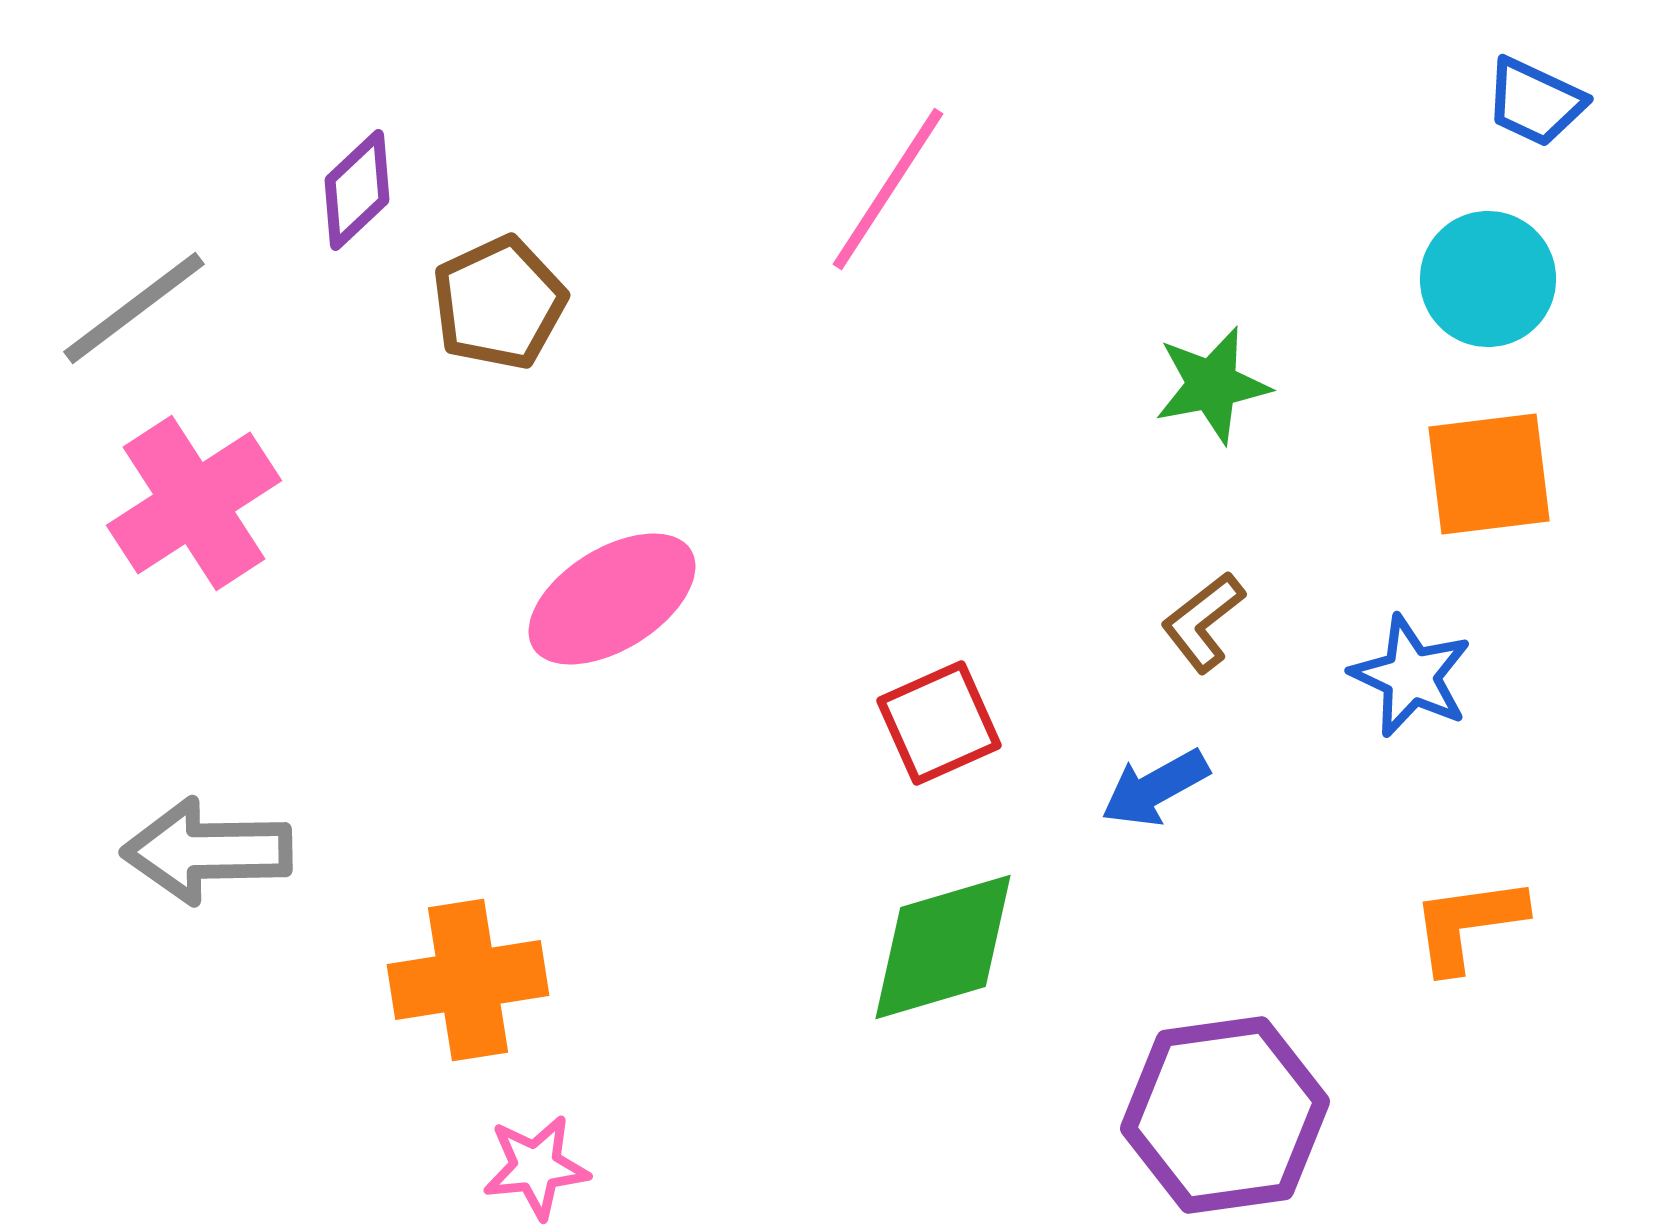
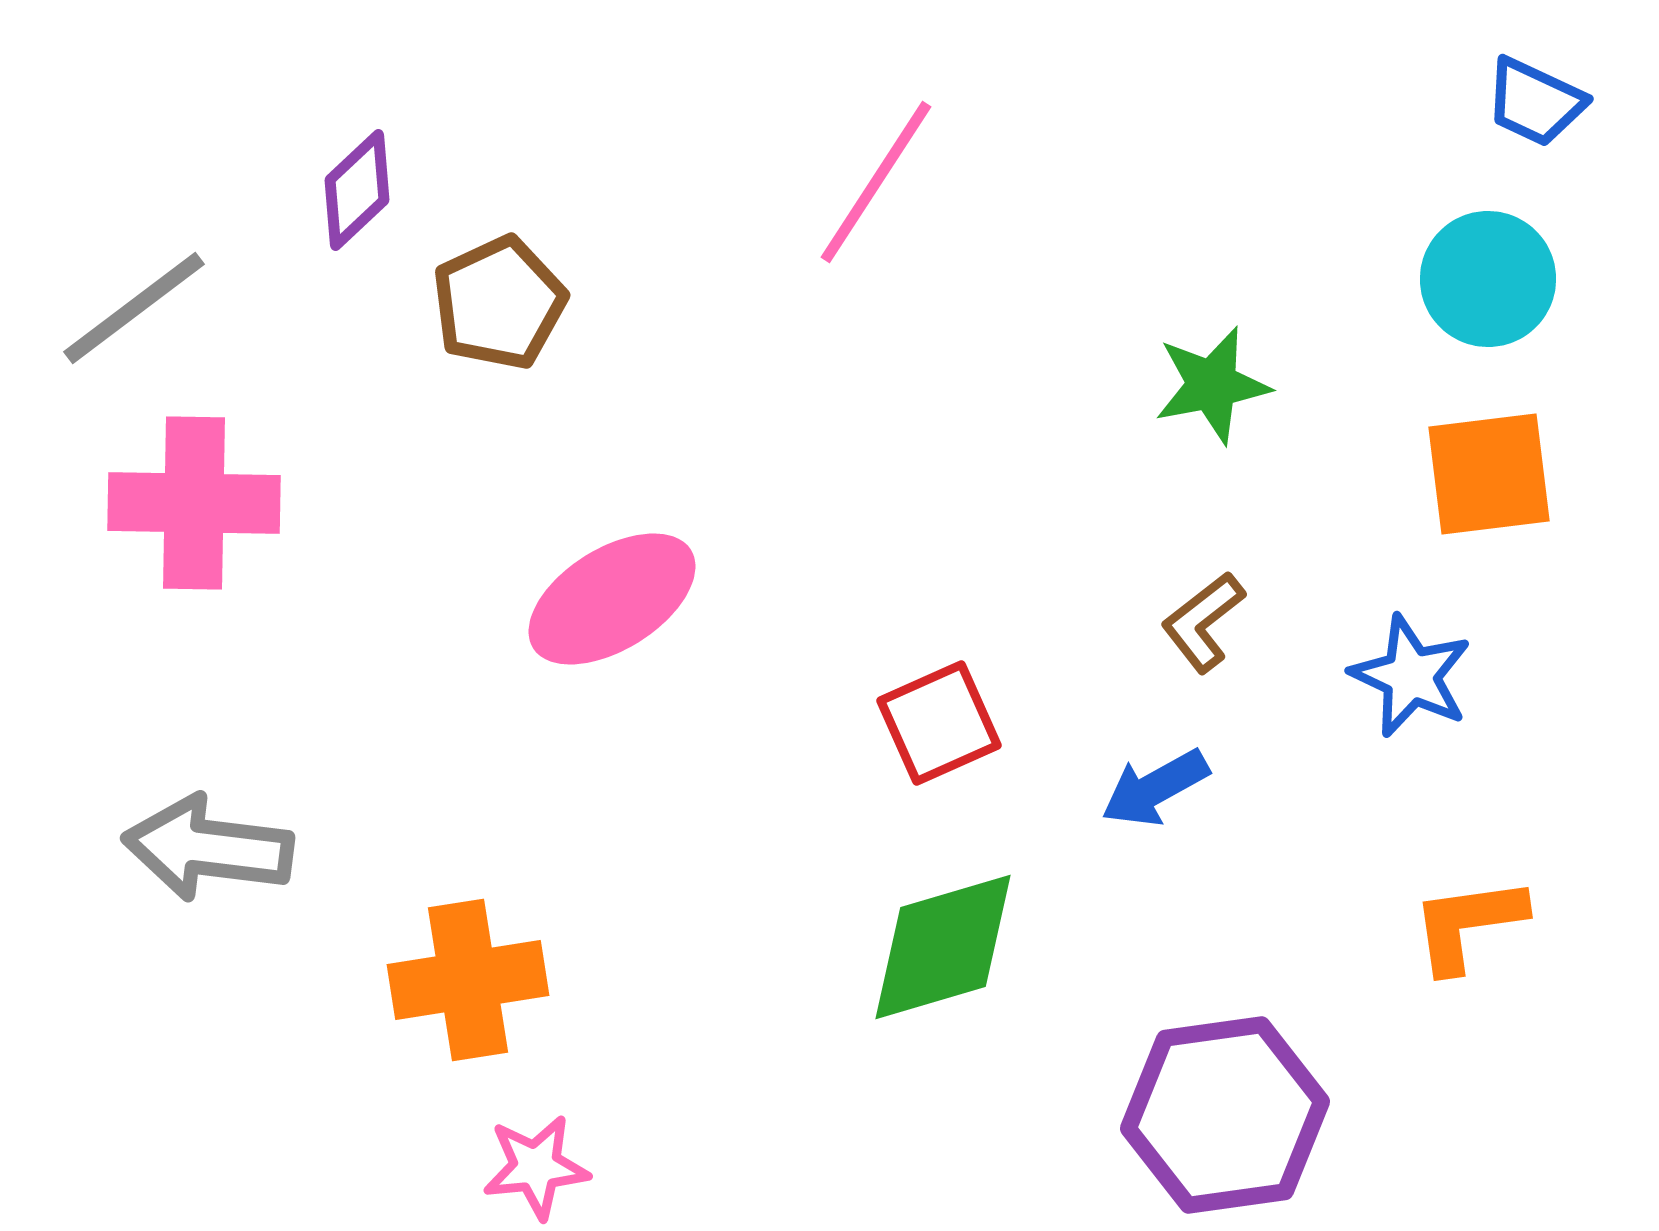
pink line: moved 12 px left, 7 px up
pink cross: rotated 34 degrees clockwise
gray arrow: moved 1 px right, 3 px up; rotated 8 degrees clockwise
